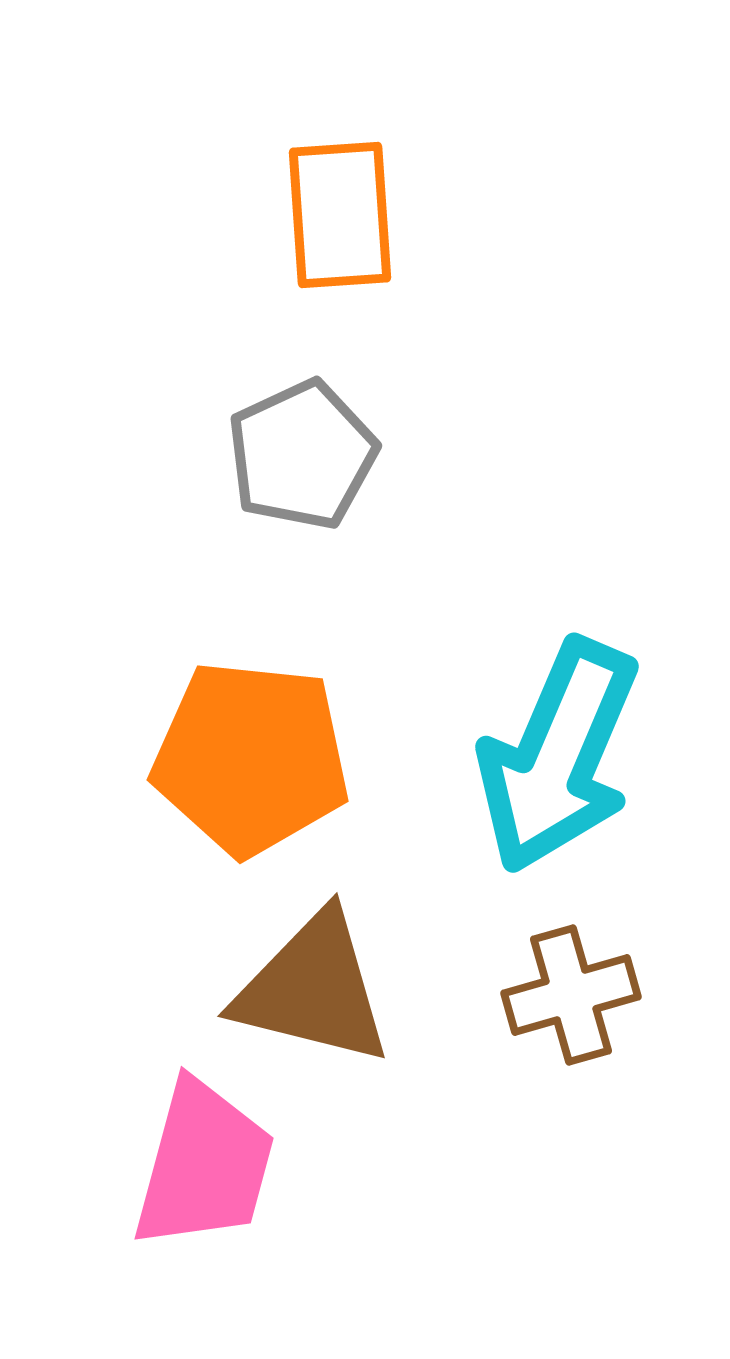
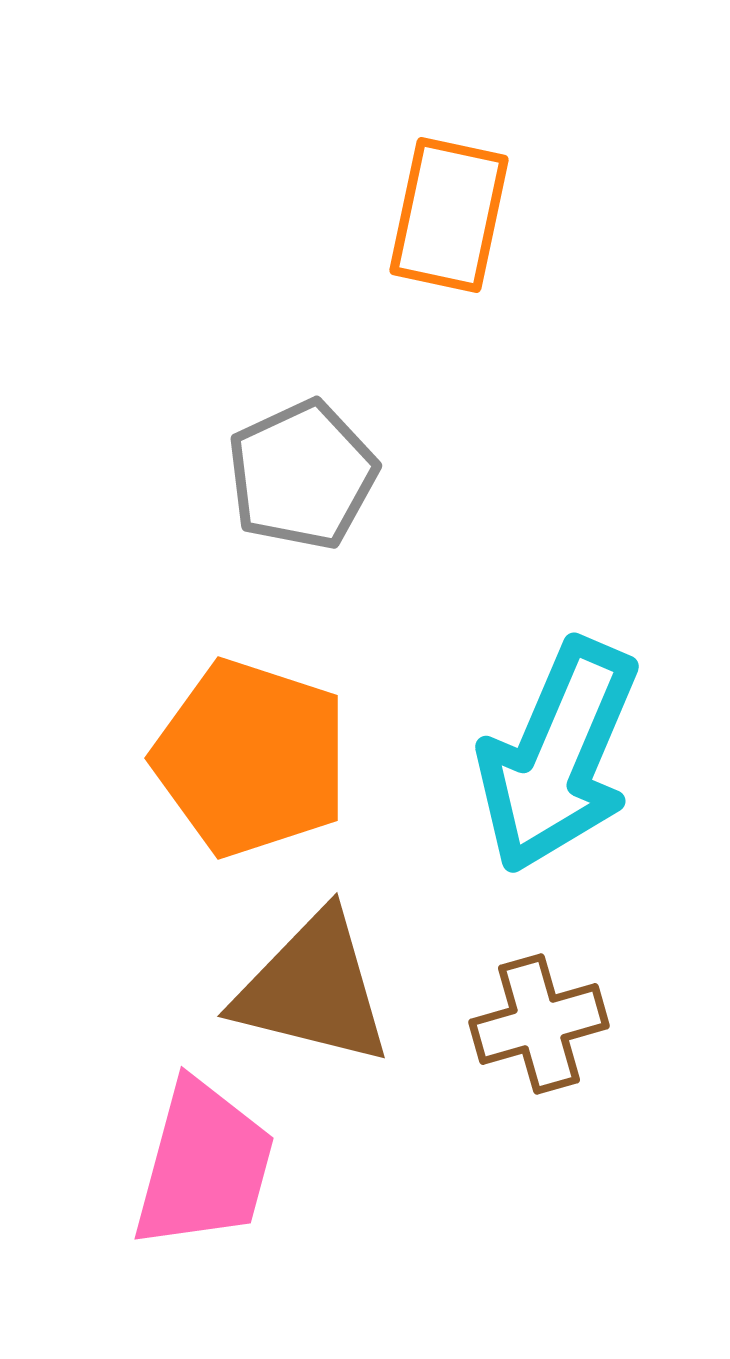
orange rectangle: moved 109 px right; rotated 16 degrees clockwise
gray pentagon: moved 20 px down
orange pentagon: rotated 12 degrees clockwise
brown cross: moved 32 px left, 29 px down
